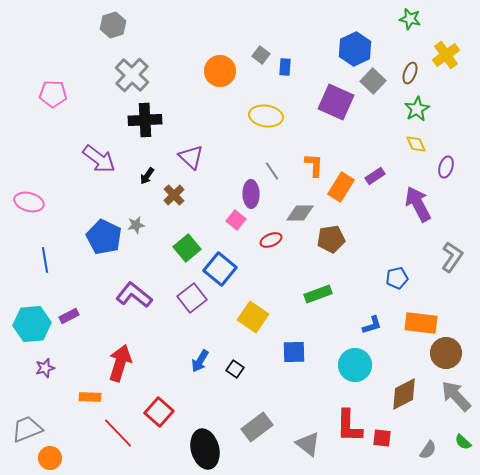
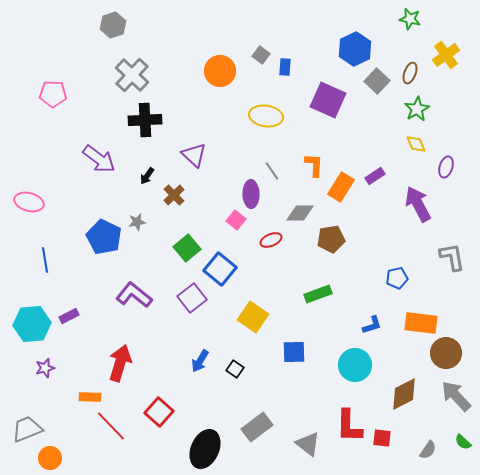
gray square at (373, 81): moved 4 px right
purple square at (336, 102): moved 8 px left, 2 px up
purple triangle at (191, 157): moved 3 px right, 2 px up
gray star at (136, 225): moved 1 px right, 3 px up
gray L-shape at (452, 257): rotated 44 degrees counterclockwise
red line at (118, 433): moved 7 px left, 7 px up
black ellipse at (205, 449): rotated 39 degrees clockwise
